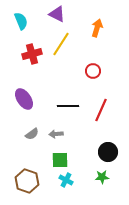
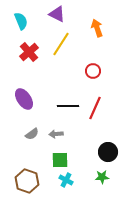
orange arrow: rotated 36 degrees counterclockwise
red cross: moved 3 px left, 2 px up; rotated 24 degrees counterclockwise
red line: moved 6 px left, 2 px up
